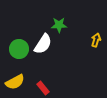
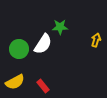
green star: moved 1 px right, 2 px down
red rectangle: moved 2 px up
